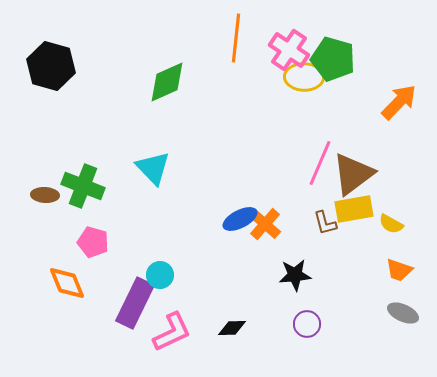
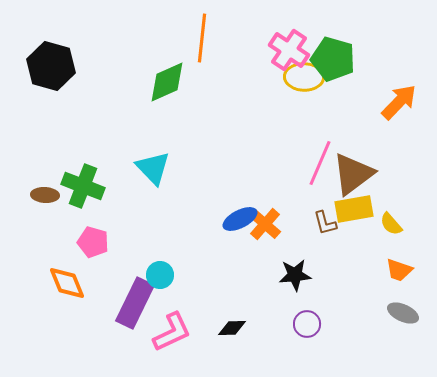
orange line: moved 34 px left
yellow semicircle: rotated 20 degrees clockwise
